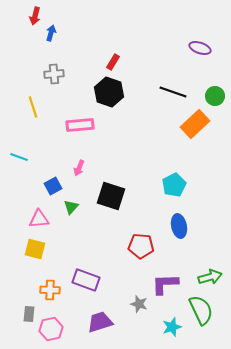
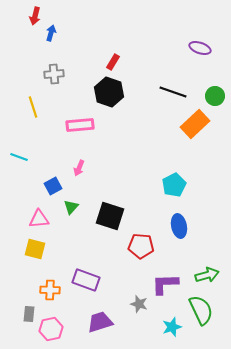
black square: moved 1 px left, 20 px down
green arrow: moved 3 px left, 2 px up
